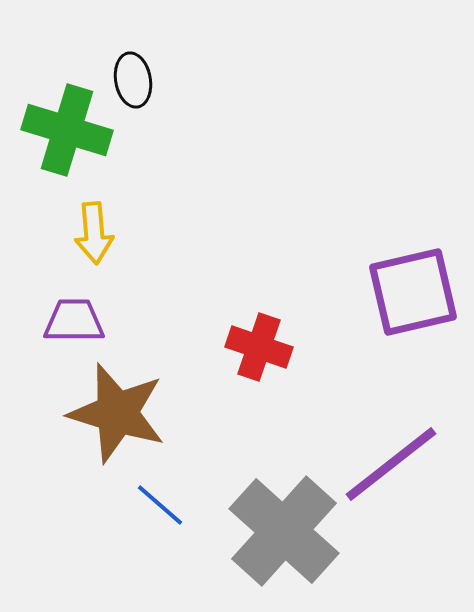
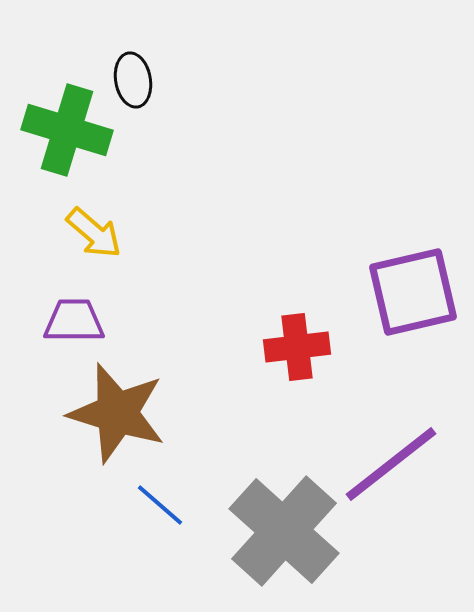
yellow arrow: rotated 44 degrees counterclockwise
red cross: moved 38 px right; rotated 26 degrees counterclockwise
